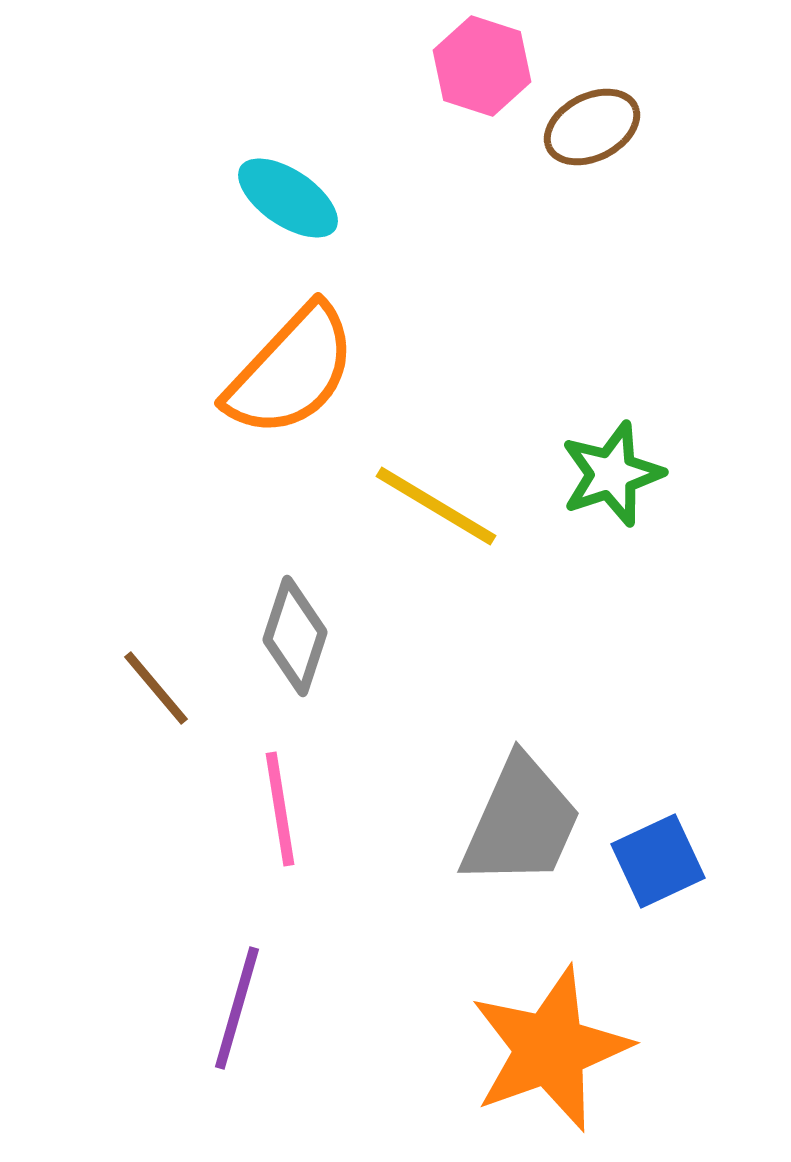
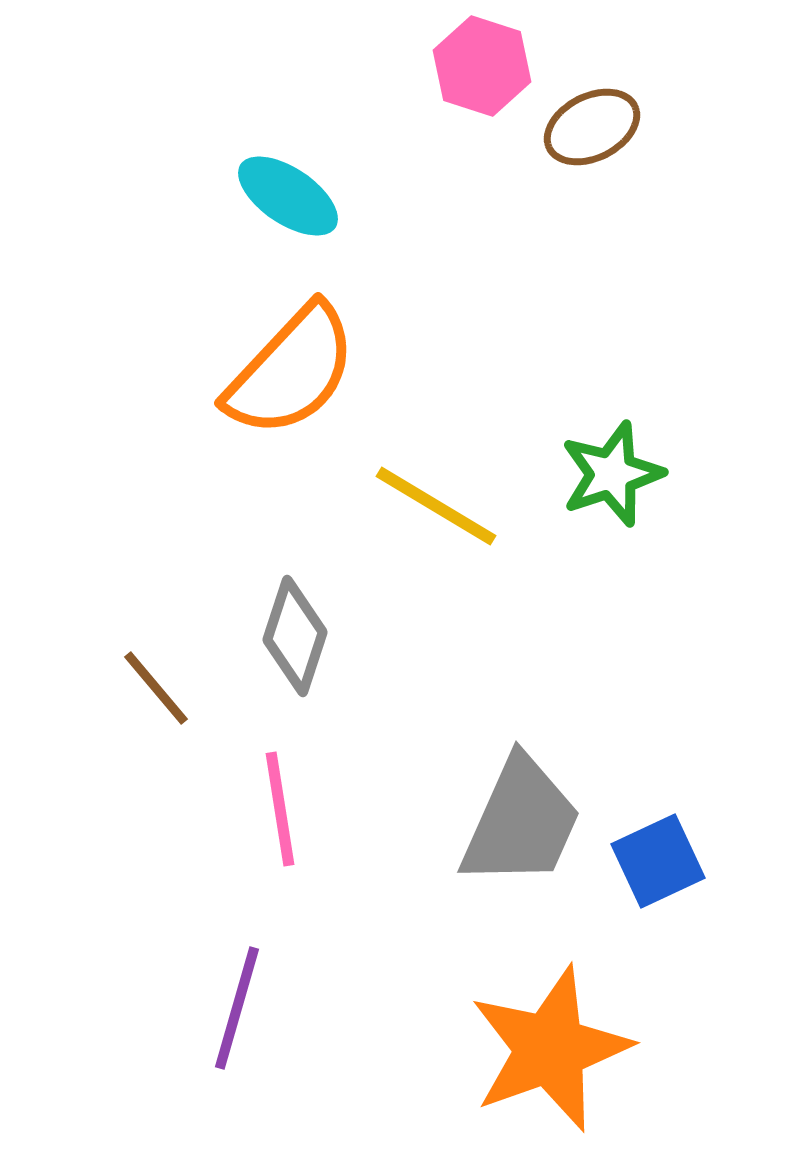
cyan ellipse: moved 2 px up
